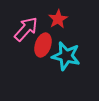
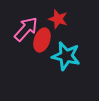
red star: rotated 24 degrees counterclockwise
red ellipse: moved 1 px left, 5 px up
